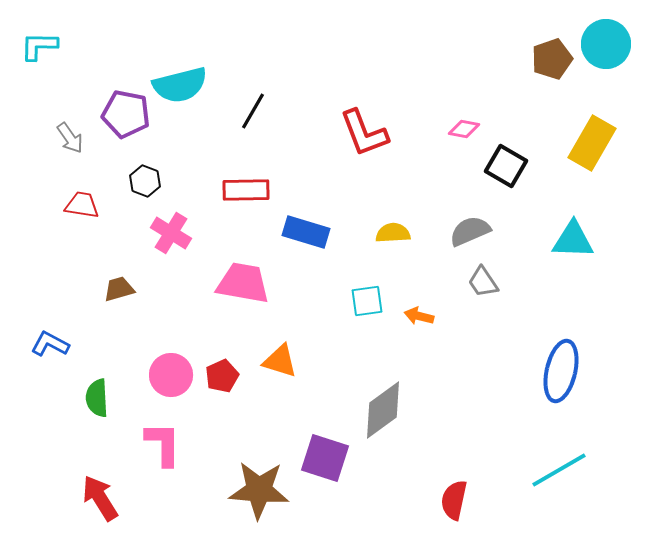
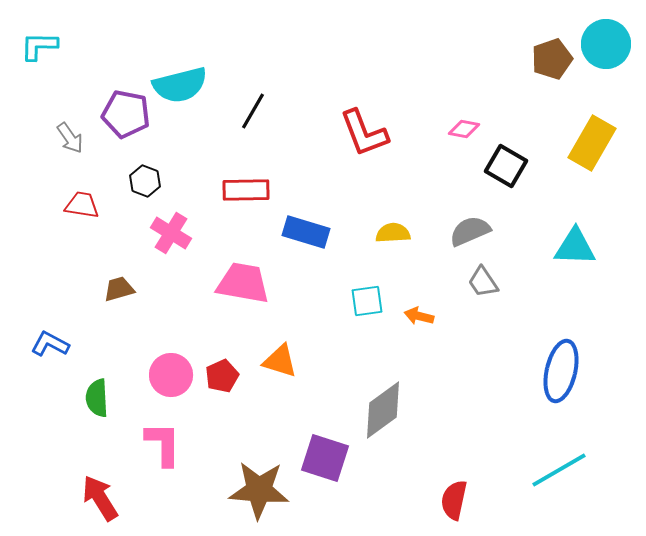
cyan triangle: moved 2 px right, 7 px down
